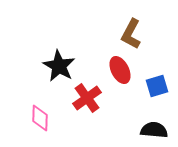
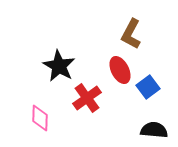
blue square: moved 9 px left, 1 px down; rotated 20 degrees counterclockwise
